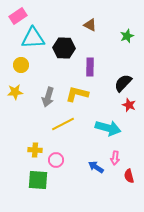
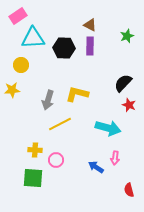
purple rectangle: moved 21 px up
yellow star: moved 3 px left, 2 px up
gray arrow: moved 3 px down
yellow line: moved 3 px left
red semicircle: moved 14 px down
green square: moved 5 px left, 2 px up
